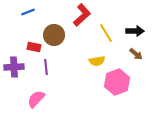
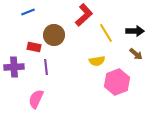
red L-shape: moved 2 px right
pink semicircle: rotated 18 degrees counterclockwise
